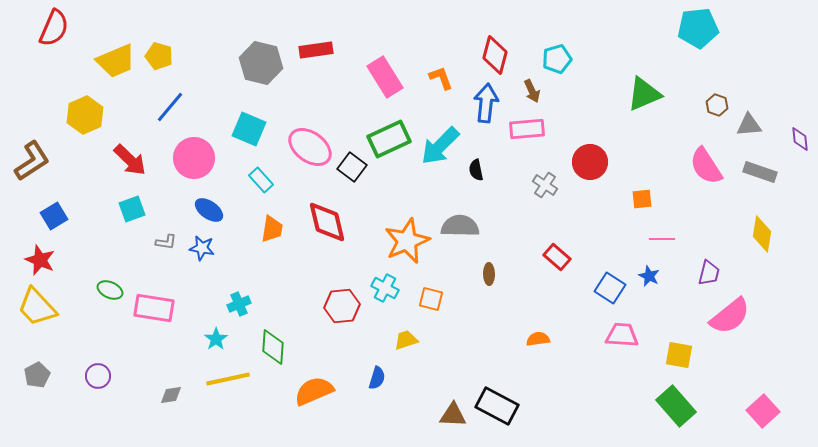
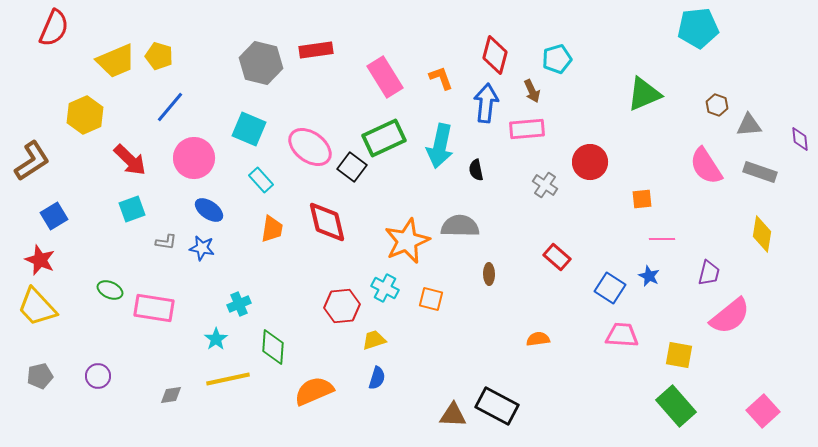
green rectangle at (389, 139): moved 5 px left, 1 px up
cyan arrow at (440, 146): rotated 33 degrees counterclockwise
yellow trapezoid at (406, 340): moved 32 px left
gray pentagon at (37, 375): moved 3 px right, 1 px down; rotated 15 degrees clockwise
